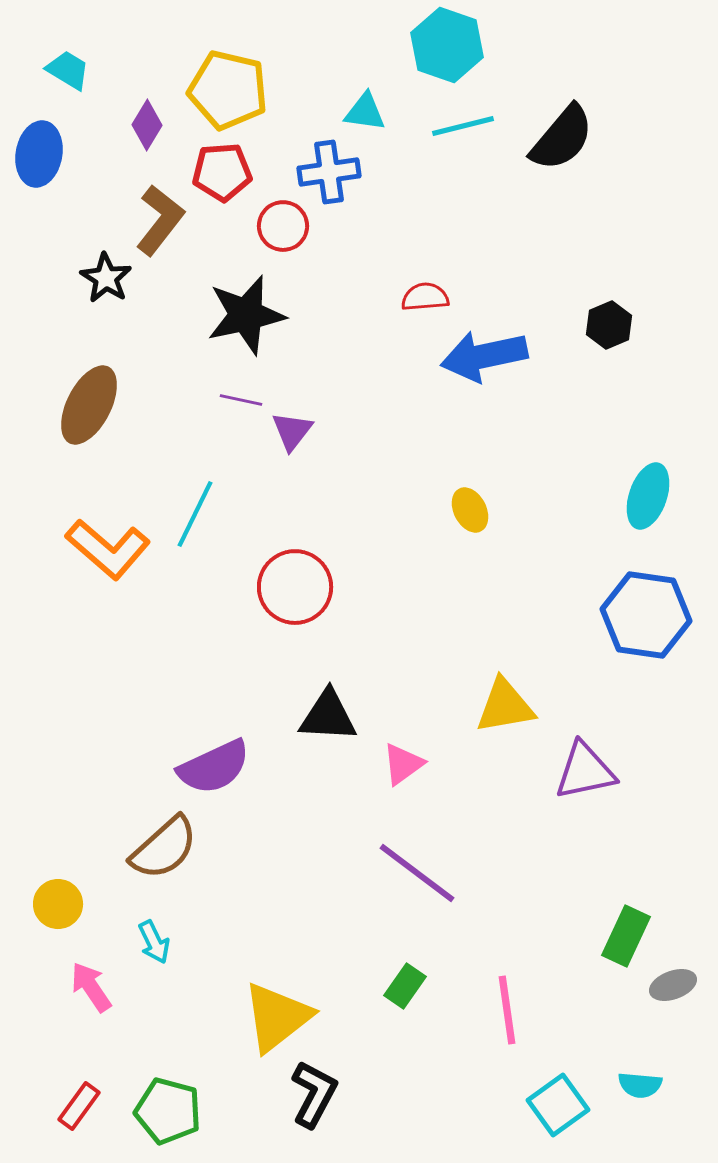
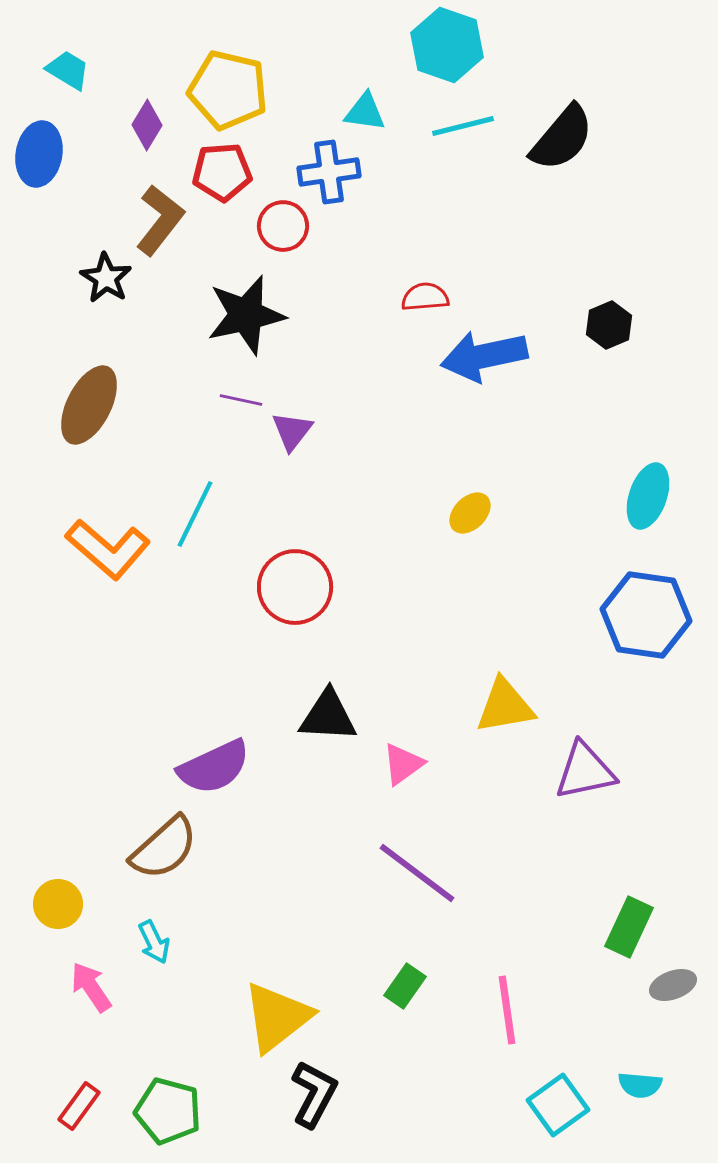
yellow ellipse at (470, 510): moved 3 px down; rotated 72 degrees clockwise
green rectangle at (626, 936): moved 3 px right, 9 px up
